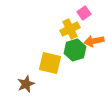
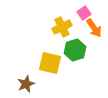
yellow cross: moved 8 px left, 2 px up
orange arrow: moved 13 px up; rotated 114 degrees counterclockwise
